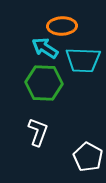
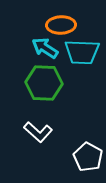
orange ellipse: moved 1 px left, 1 px up
cyan trapezoid: moved 1 px left, 8 px up
white L-shape: rotated 112 degrees clockwise
